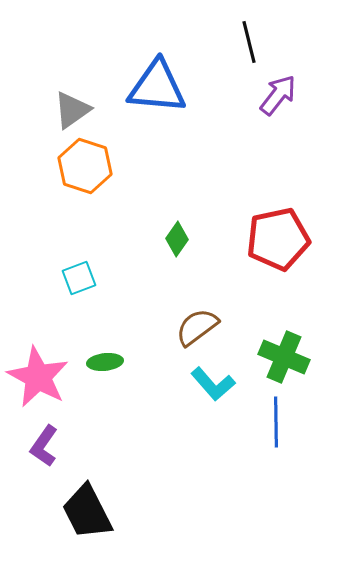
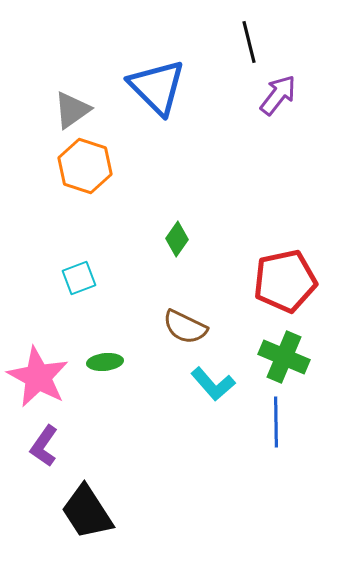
blue triangle: rotated 40 degrees clockwise
red pentagon: moved 7 px right, 42 px down
brown semicircle: moved 12 px left; rotated 117 degrees counterclockwise
black trapezoid: rotated 6 degrees counterclockwise
